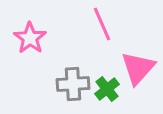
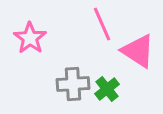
pink triangle: moved 17 px up; rotated 39 degrees counterclockwise
